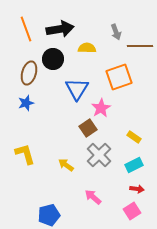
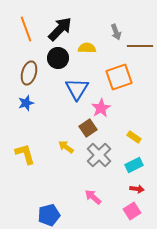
black arrow: rotated 36 degrees counterclockwise
black circle: moved 5 px right, 1 px up
yellow arrow: moved 18 px up
